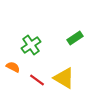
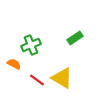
green cross: rotated 12 degrees clockwise
orange semicircle: moved 1 px right, 3 px up
yellow triangle: moved 2 px left
